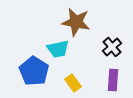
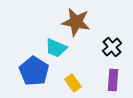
cyan trapezoid: moved 2 px left, 1 px up; rotated 35 degrees clockwise
